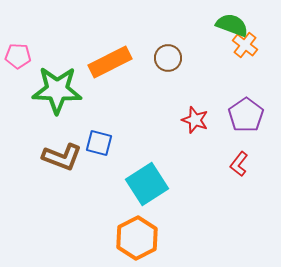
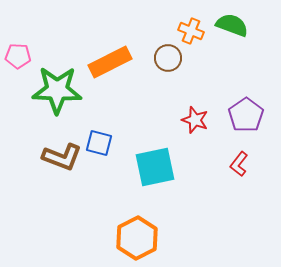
orange cross: moved 54 px left, 14 px up; rotated 15 degrees counterclockwise
cyan square: moved 8 px right, 17 px up; rotated 21 degrees clockwise
